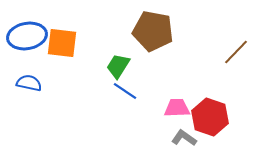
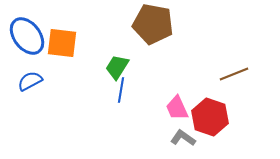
brown pentagon: moved 7 px up
blue ellipse: rotated 63 degrees clockwise
brown line: moved 2 px left, 22 px down; rotated 24 degrees clockwise
green trapezoid: moved 1 px left, 1 px down
blue semicircle: moved 1 px right, 2 px up; rotated 40 degrees counterclockwise
blue line: moved 4 px left, 1 px up; rotated 65 degrees clockwise
pink trapezoid: rotated 112 degrees counterclockwise
gray L-shape: moved 1 px left
